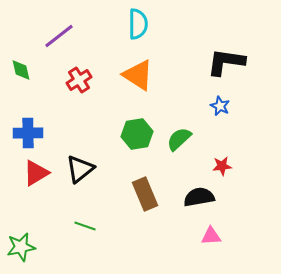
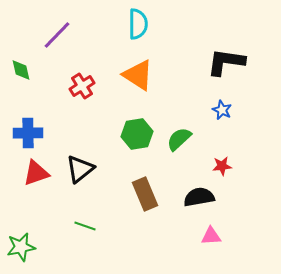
purple line: moved 2 px left, 1 px up; rotated 8 degrees counterclockwise
red cross: moved 3 px right, 6 px down
blue star: moved 2 px right, 4 px down
red triangle: rotated 12 degrees clockwise
